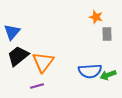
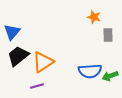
orange star: moved 2 px left
gray rectangle: moved 1 px right, 1 px down
orange triangle: rotated 20 degrees clockwise
green arrow: moved 2 px right, 1 px down
